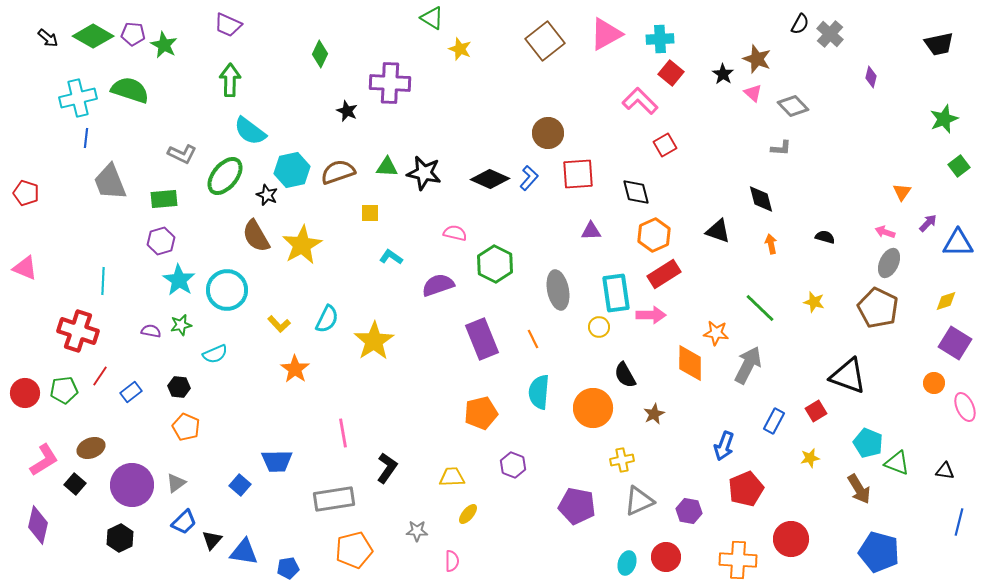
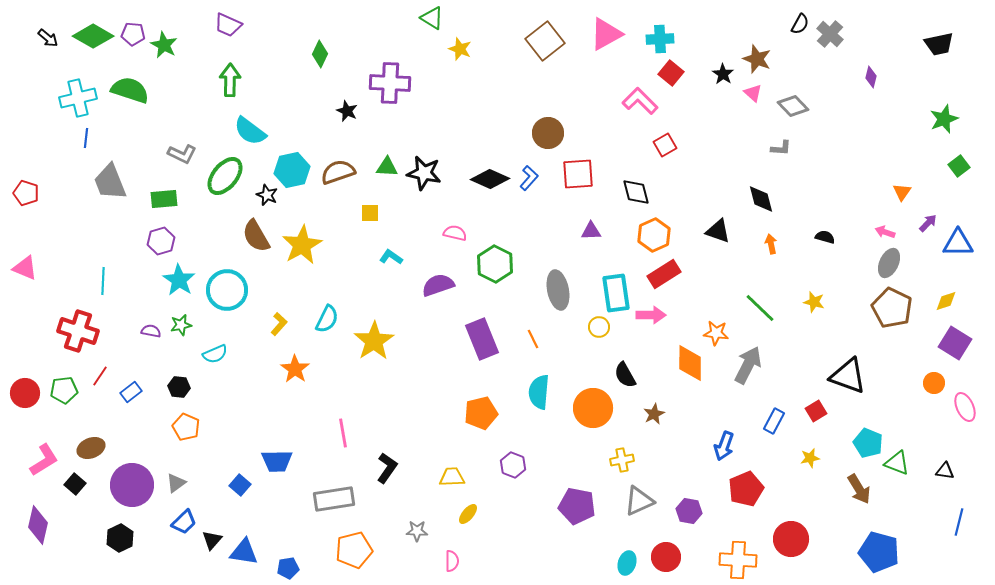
brown pentagon at (878, 308): moved 14 px right
yellow L-shape at (279, 324): rotated 95 degrees counterclockwise
